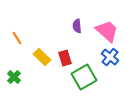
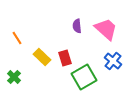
pink trapezoid: moved 1 px left, 2 px up
blue cross: moved 3 px right, 4 px down
